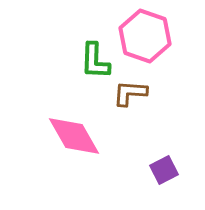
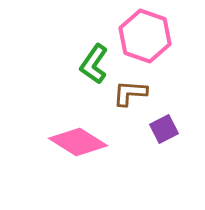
green L-shape: moved 1 px left, 3 px down; rotated 33 degrees clockwise
pink diamond: moved 4 px right, 6 px down; rotated 28 degrees counterclockwise
purple square: moved 41 px up
